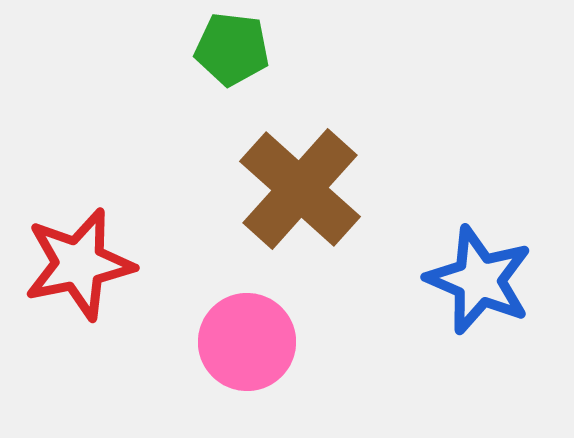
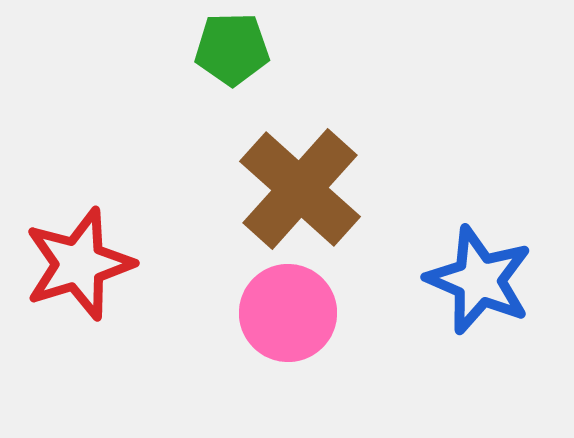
green pentagon: rotated 8 degrees counterclockwise
red star: rotated 5 degrees counterclockwise
pink circle: moved 41 px right, 29 px up
